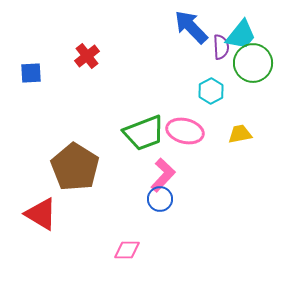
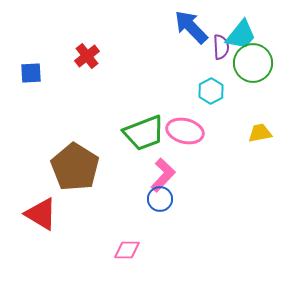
yellow trapezoid: moved 20 px right, 1 px up
